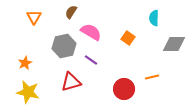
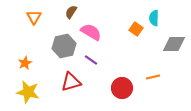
orange square: moved 8 px right, 9 px up
orange line: moved 1 px right
red circle: moved 2 px left, 1 px up
